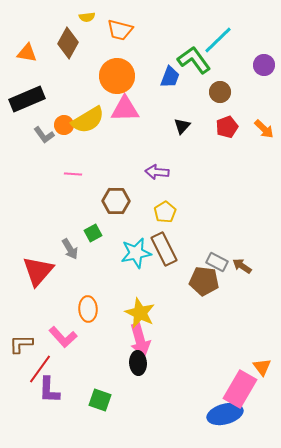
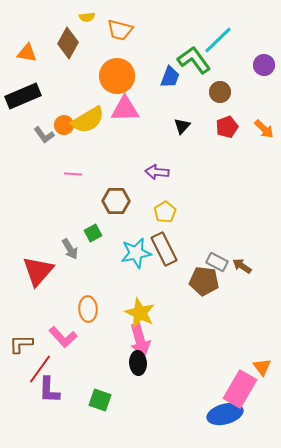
black rectangle at (27, 99): moved 4 px left, 3 px up
